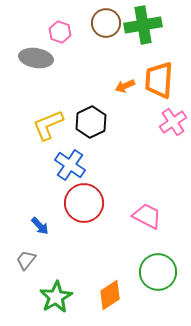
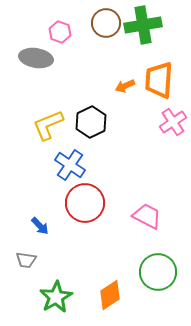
red circle: moved 1 px right
gray trapezoid: rotated 120 degrees counterclockwise
